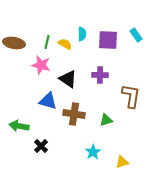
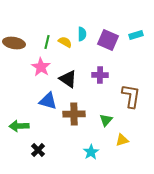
cyan rectangle: rotated 72 degrees counterclockwise
purple square: rotated 20 degrees clockwise
yellow semicircle: moved 2 px up
pink star: moved 2 px down; rotated 18 degrees clockwise
brown cross: rotated 10 degrees counterclockwise
green triangle: rotated 32 degrees counterclockwise
green arrow: rotated 12 degrees counterclockwise
black cross: moved 3 px left, 4 px down
cyan star: moved 2 px left
yellow triangle: moved 22 px up
